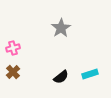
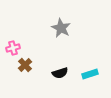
gray star: rotated 12 degrees counterclockwise
brown cross: moved 12 px right, 7 px up
black semicircle: moved 1 px left, 4 px up; rotated 21 degrees clockwise
